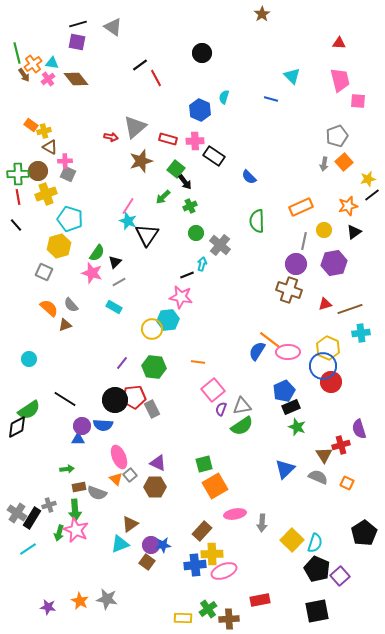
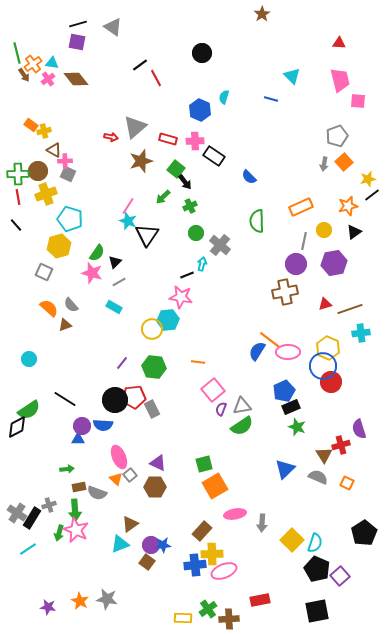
brown triangle at (50, 147): moved 4 px right, 3 px down
brown cross at (289, 290): moved 4 px left, 2 px down; rotated 30 degrees counterclockwise
